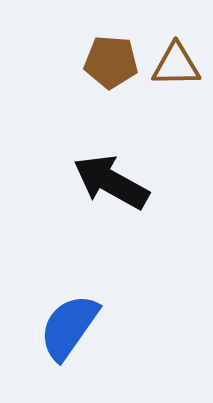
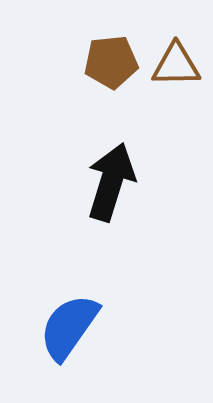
brown pentagon: rotated 10 degrees counterclockwise
black arrow: rotated 78 degrees clockwise
